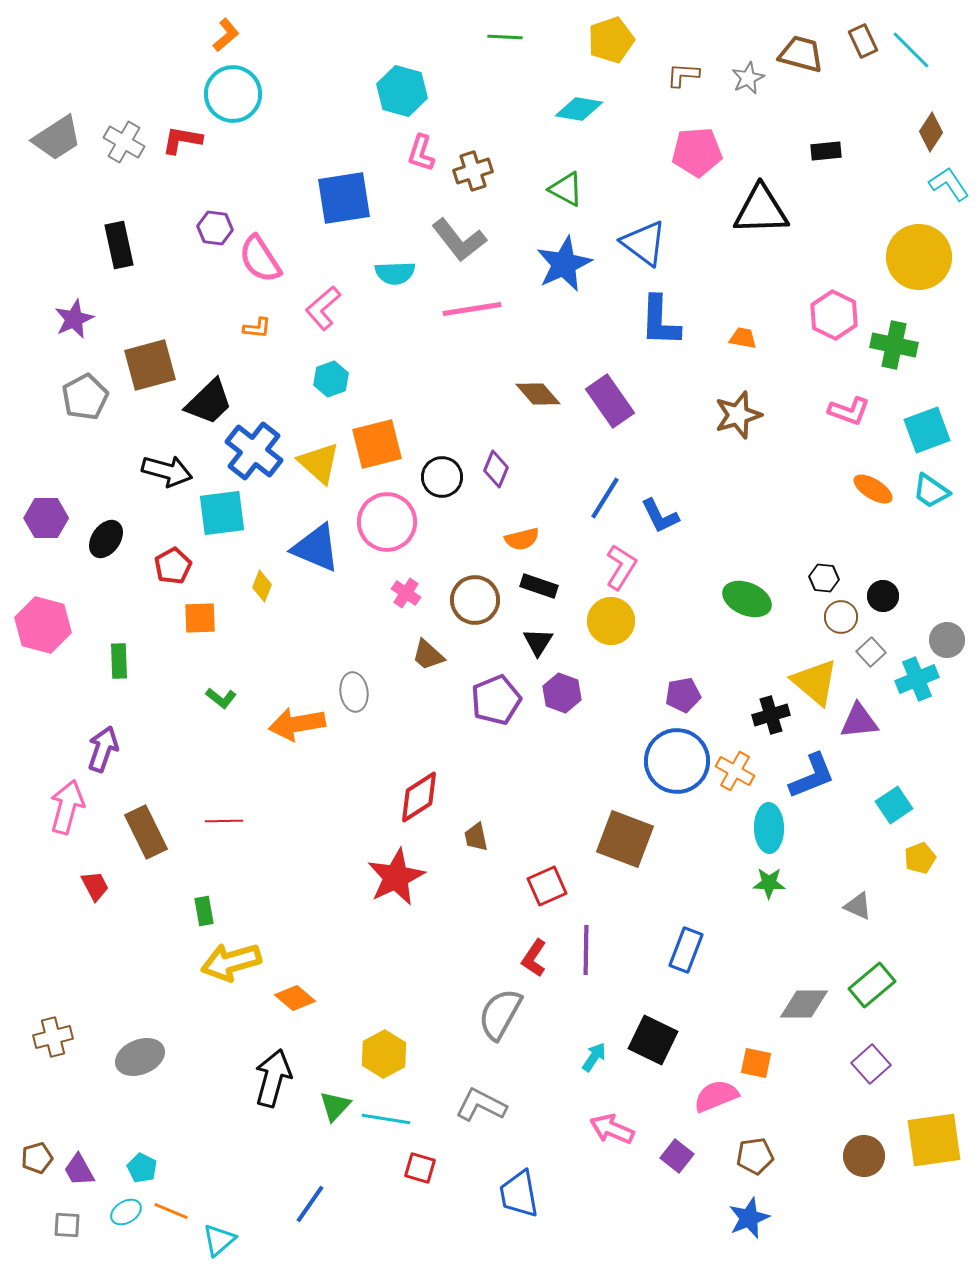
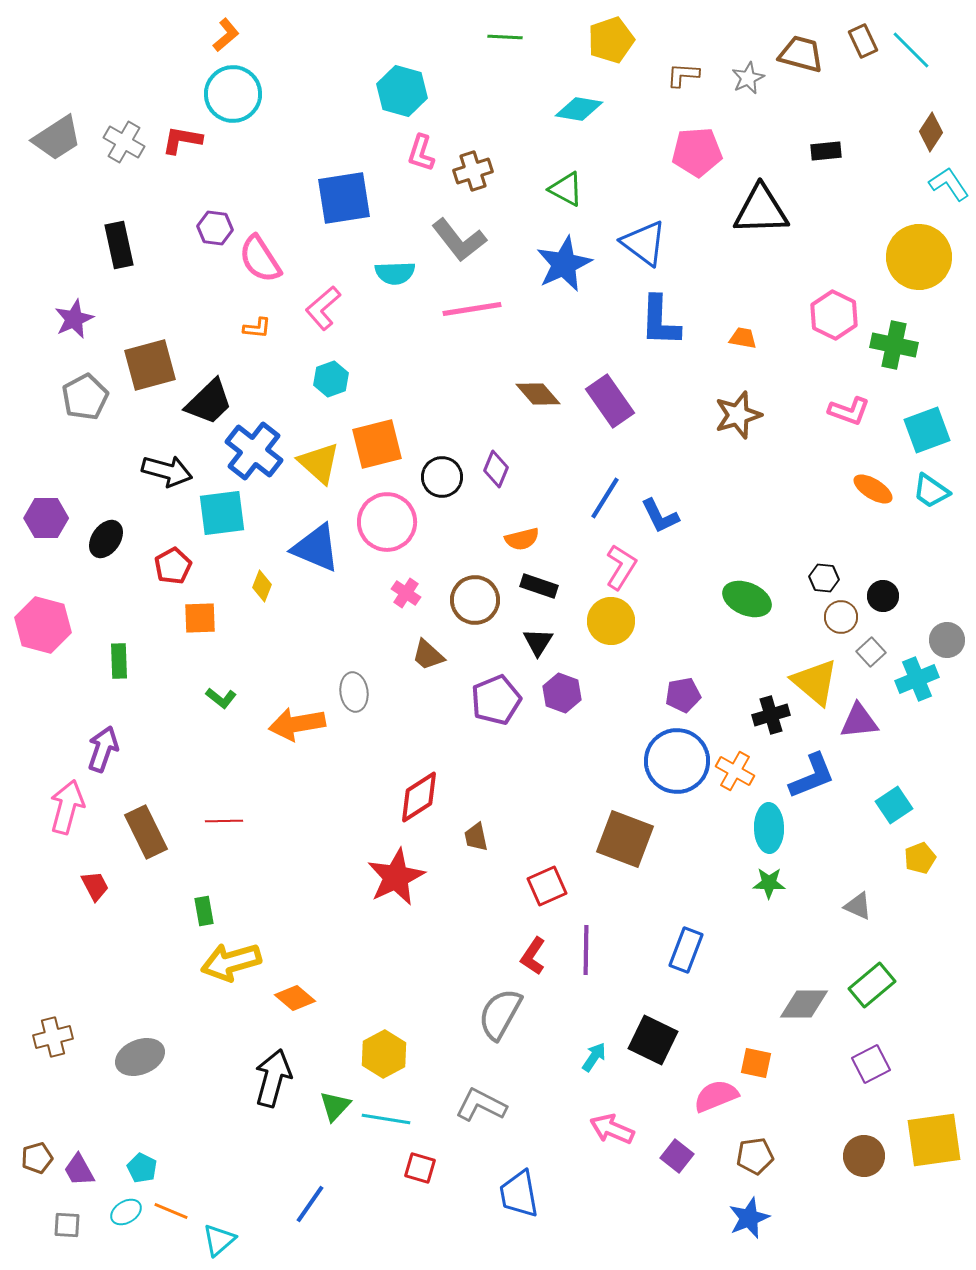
red L-shape at (534, 958): moved 1 px left, 2 px up
purple square at (871, 1064): rotated 15 degrees clockwise
